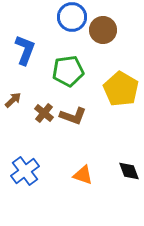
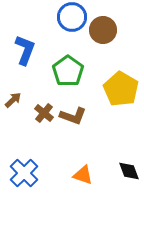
green pentagon: rotated 28 degrees counterclockwise
blue cross: moved 1 px left, 2 px down; rotated 8 degrees counterclockwise
